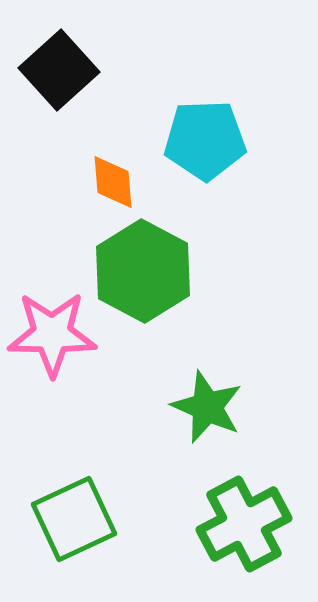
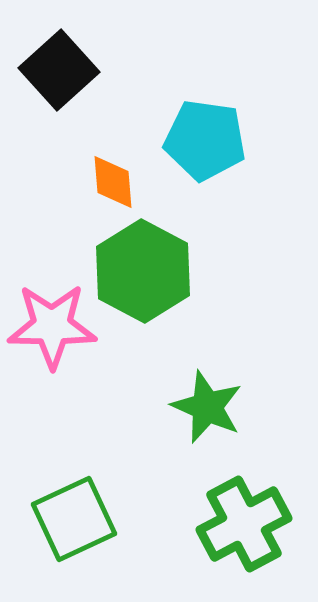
cyan pentagon: rotated 10 degrees clockwise
pink star: moved 8 px up
